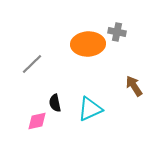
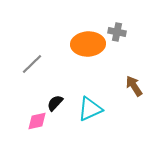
black semicircle: rotated 54 degrees clockwise
